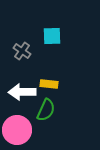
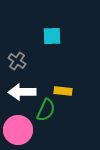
gray cross: moved 5 px left, 10 px down
yellow rectangle: moved 14 px right, 7 px down
pink circle: moved 1 px right
